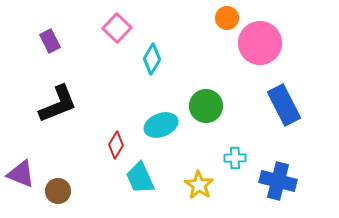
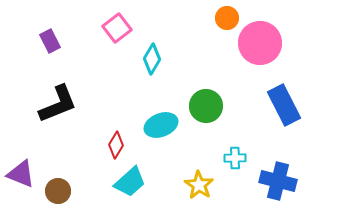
pink square: rotated 8 degrees clockwise
cyan trapezoid: moved 10 px left, 4 px down; rotated 108 degrees counterclockwise
